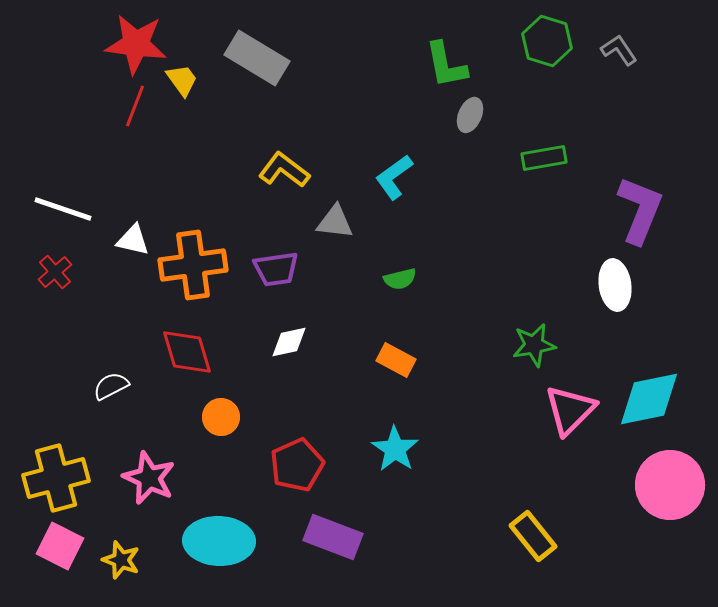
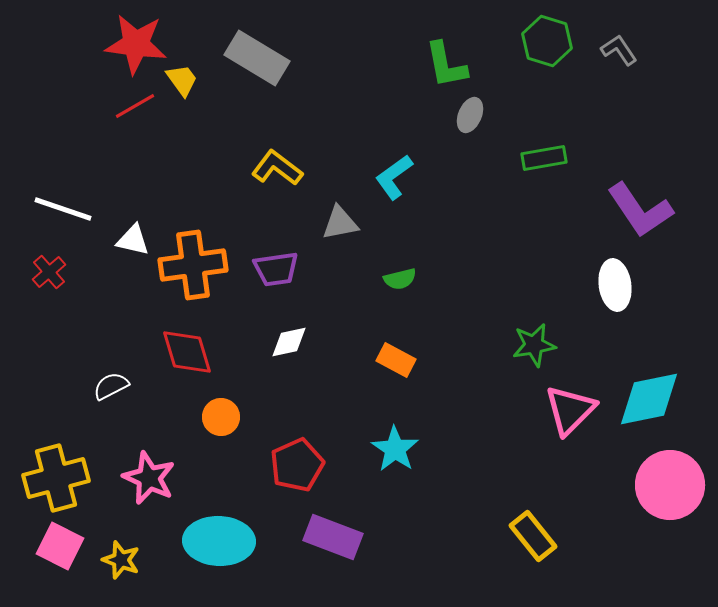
red line: rotated 39 degrees clockwise
yellow L-shape: moved 7 px left, 2 px up
purple L-shape: rotated 124 degrees clockwise
gray triangle: moved 5 px right, 1 px down; rotated 18 degrees counterclockwise
red cross: moved 6 px left
